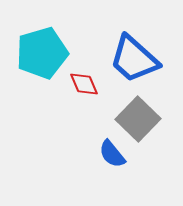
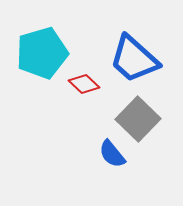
red diamond: rotated 24 degrees counterclockwise
